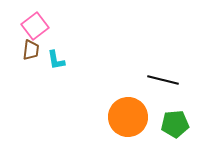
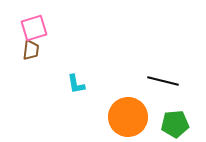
pink square: moved 1 px left, 2 px down; rotated 20 degrees clockwise
cyan L-shape: moved 20 px right, 24 px down
black line: moved 1 px down
